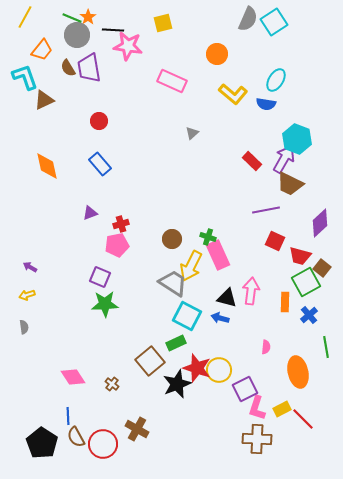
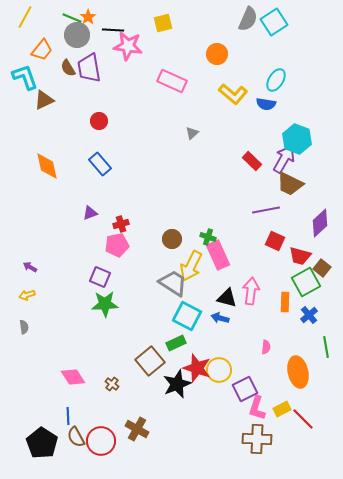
red circle at (103, 444): moved 2 px left, 3 px up
